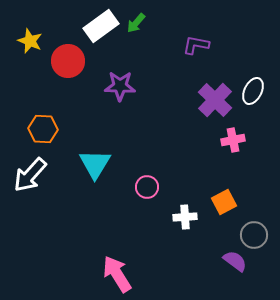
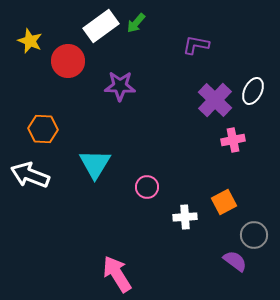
white arrow: rotated 69 degrees clockwise
